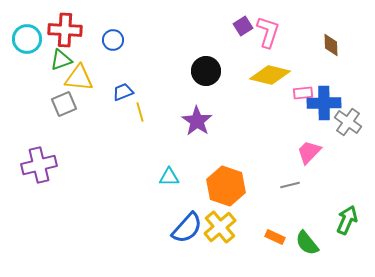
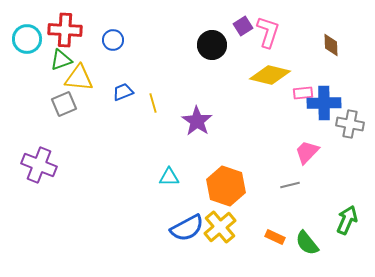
black circle: moved 6 px right, 26 px up
yellow line: moved 13 px right, 9 px up
gray cross: moved 2 px right, 2 px down; rotated 24 degrees counterclockwise
pink trapezoid: moved 2 px left
purple cross: rotated 36 degrees clockwise
blue semicircle: rotated 20 degrees clockwise
